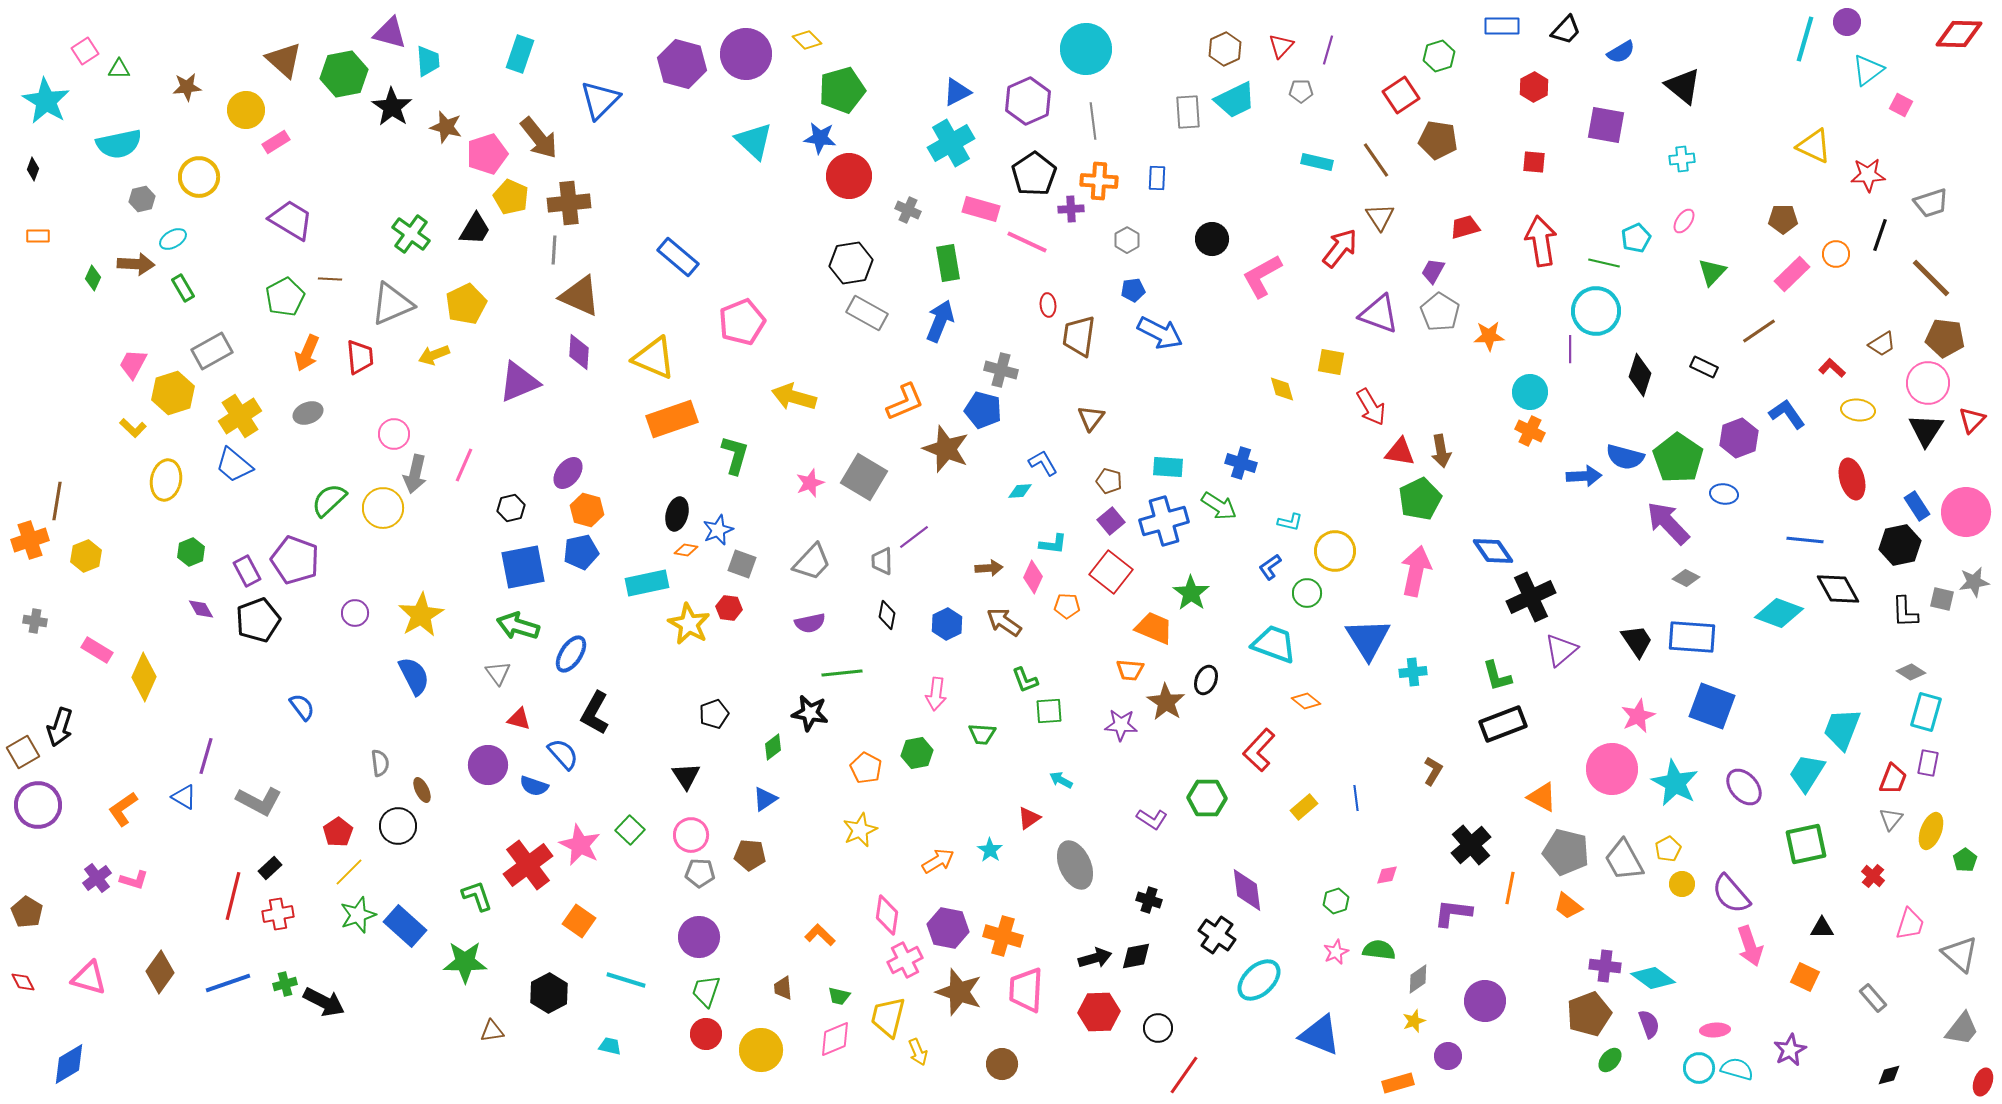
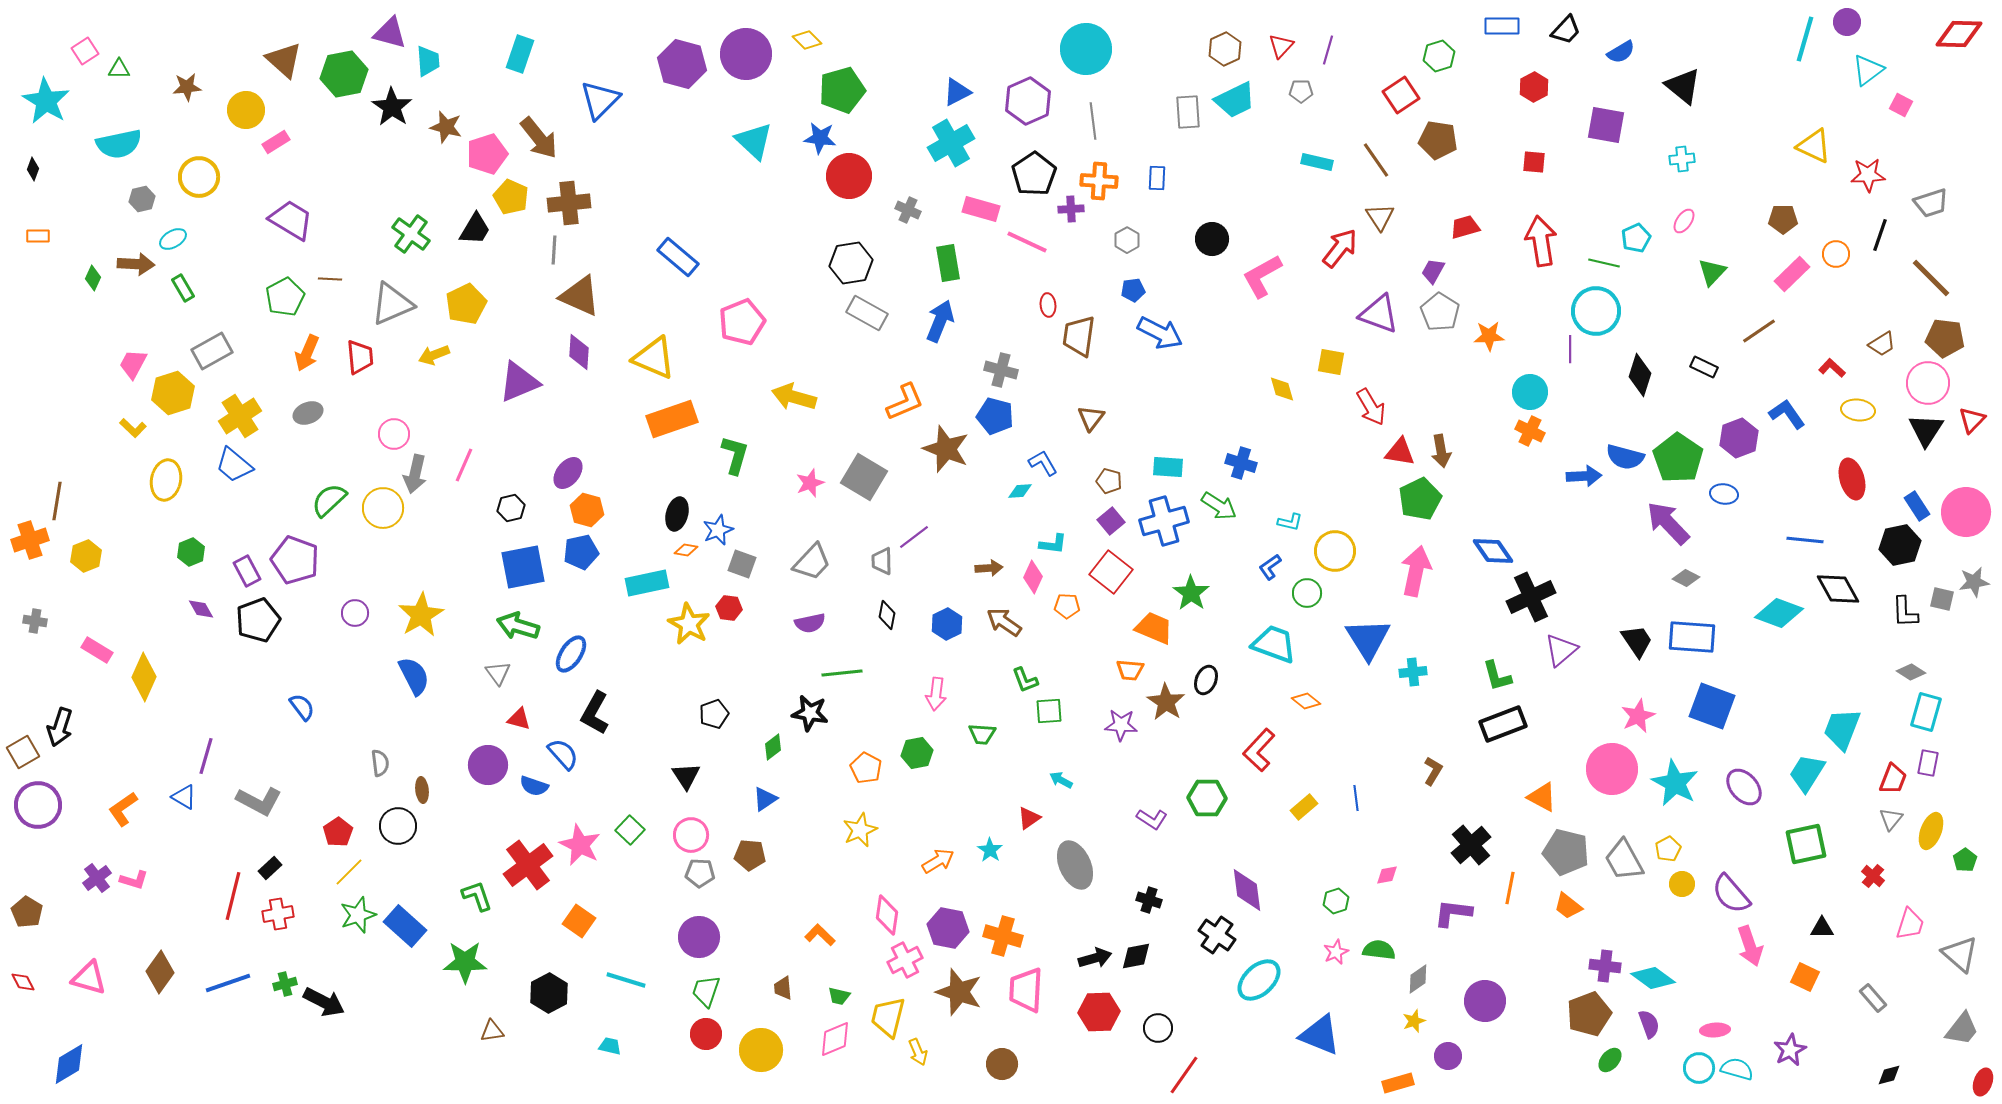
blue pentagon at (983, 410): moved 12 px right, 6 px down
brown ellipse at (422, 790): rotated 20 degrees clockwise
